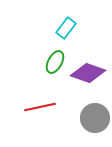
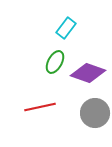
gray circle: moved 5 px up
